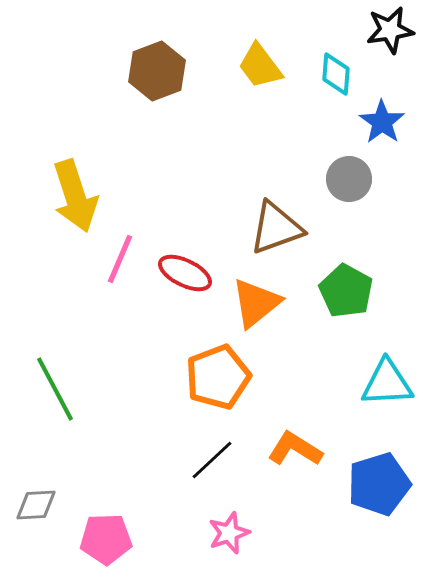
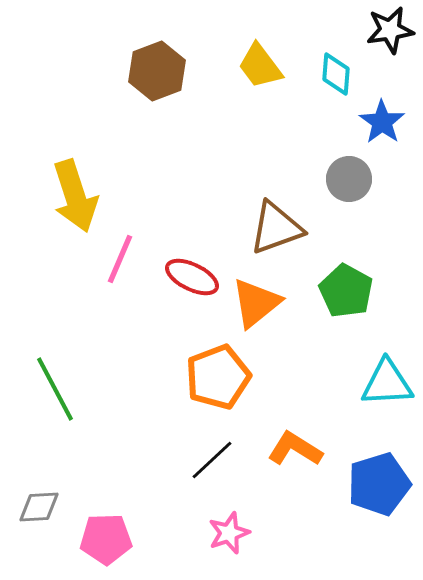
red ellipse: moved 7 px right, 4 px down
gray diamond: moved 3 px right, 2 px down
